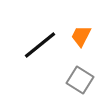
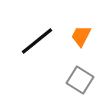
black line: moved 3 px left, 4 px up
